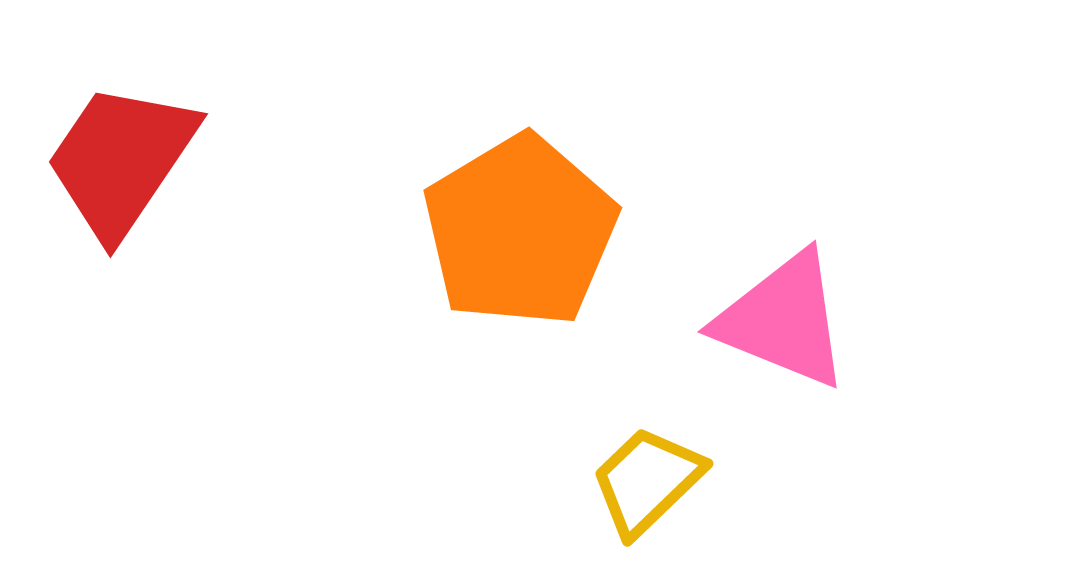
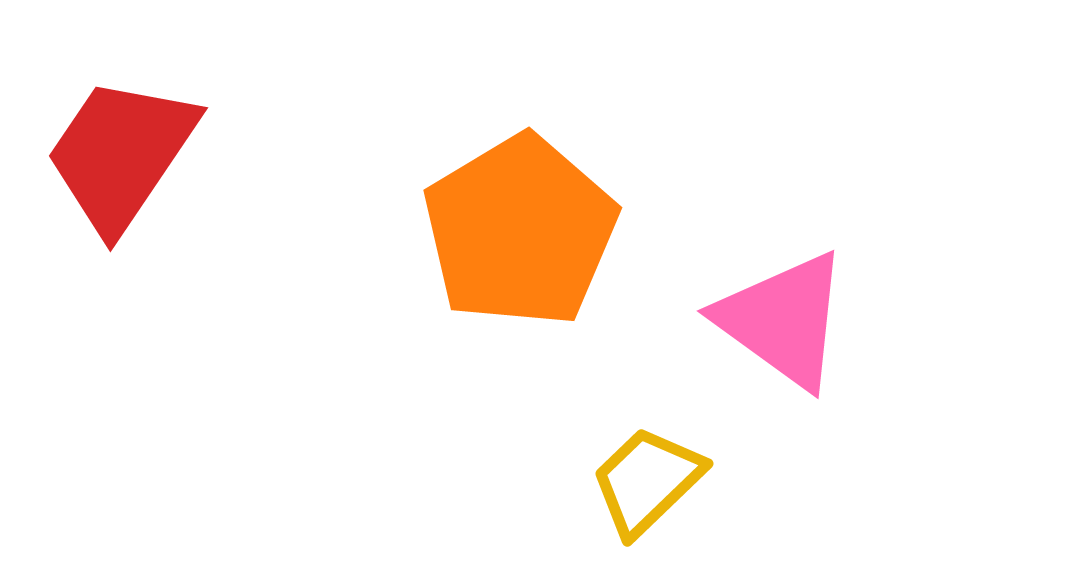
red trapezoid: moved 6 px up
pink triangle: rotated 14 degrees clockwise
